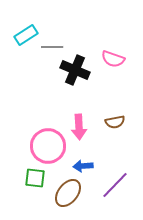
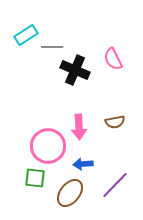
pink semicircle: rotated 45 degrees clockwise
blue arrow: moved 2 px up
brown ellipse: moved 2 px right
